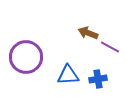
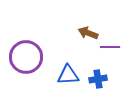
purple line: rotated 30 degrees counterclockwise
